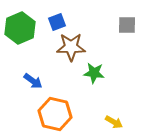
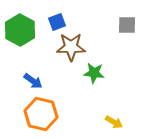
green hexagon: moved 2 px down; rotated 8 degrees counterclockwise
orange hexagon: moved 14 px left
